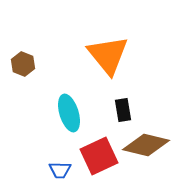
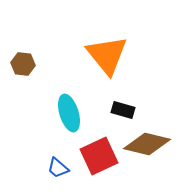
orange triangle: moved 1 px left
brown hexagon: rotated 15 degrees counterclockwise
black rectangle: rotated 65 degrees counterclockwise
brown diamond: moved 1 px right, 1 px up
blue trapezoid: moved 2 px left, 2 px up; rotated 40 degrees clockwise
